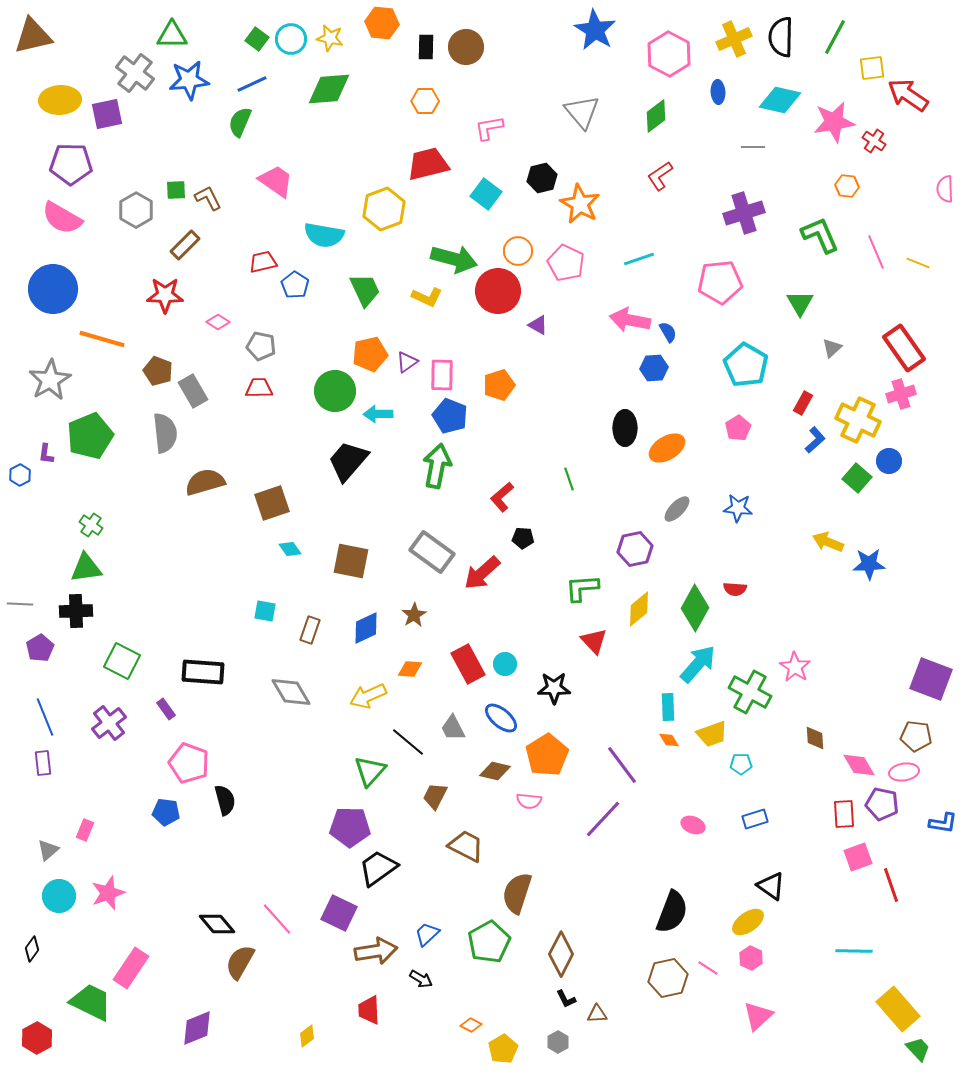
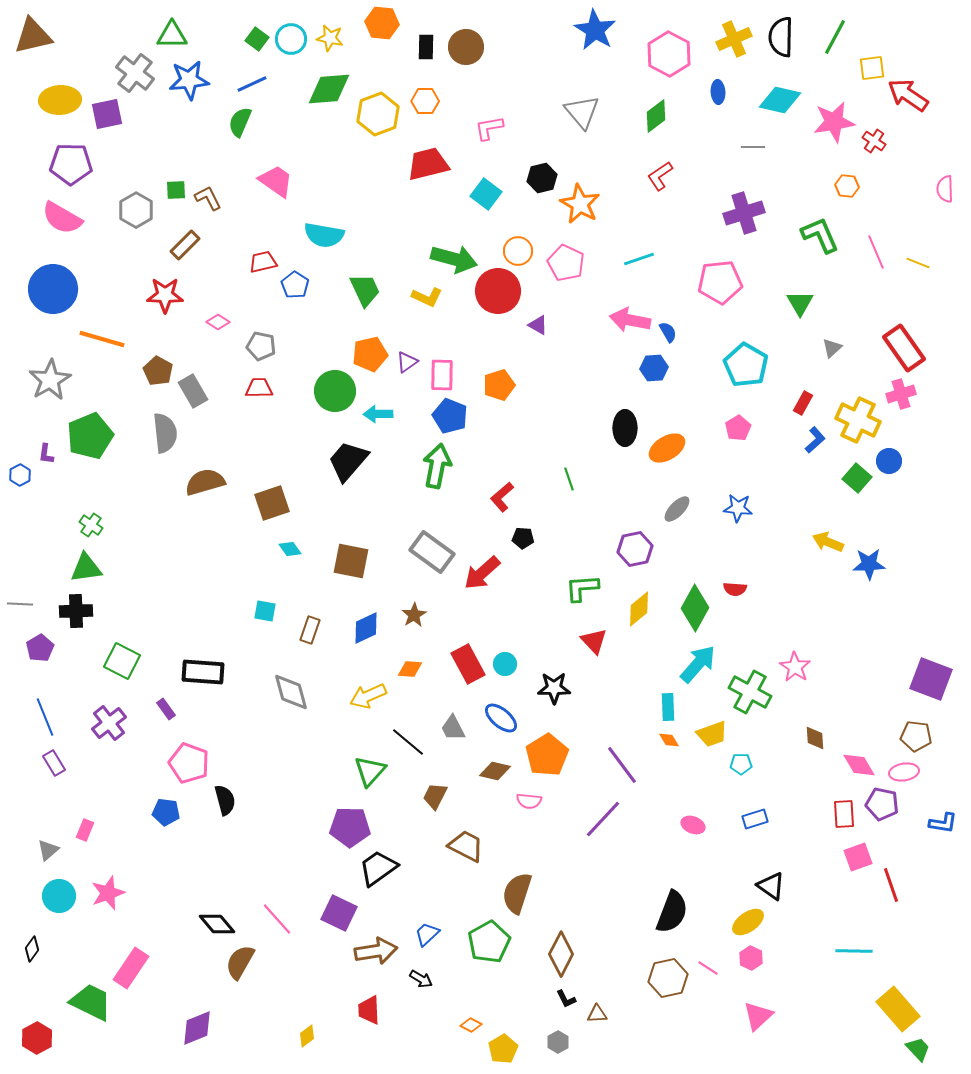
yellow hexagon at (384, 209): moved 6 px left, 95 px up
brown pentagon at (158, 371): rotated 8 degrees clockwise
gray diamond at (291, 692): rotated 15 degrees clockwise
purple rectangle at (43, 763): moved 11 px right; rotated 25 degrees counterclockwise
